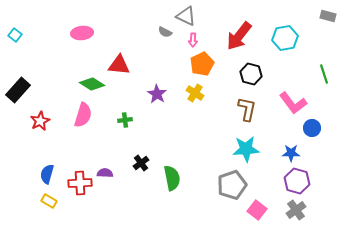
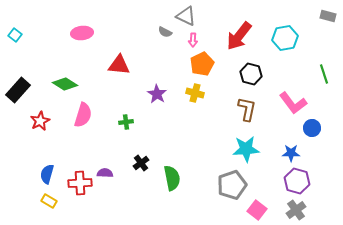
green diamond: moved 27 px left
yellow cross: rotated 18 degrees counterclockwise
green cross: moved 1 px right, 2 px down
